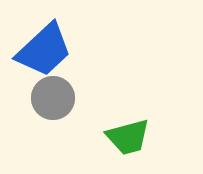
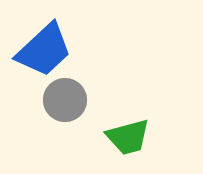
gray circle: moved 12 px right, 2 px down
